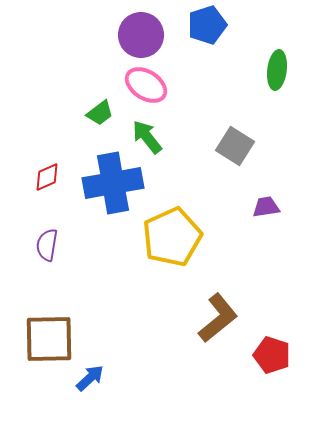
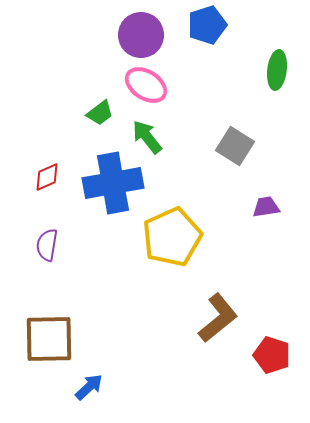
blue arrow: moved 1 px left, 9 px down
